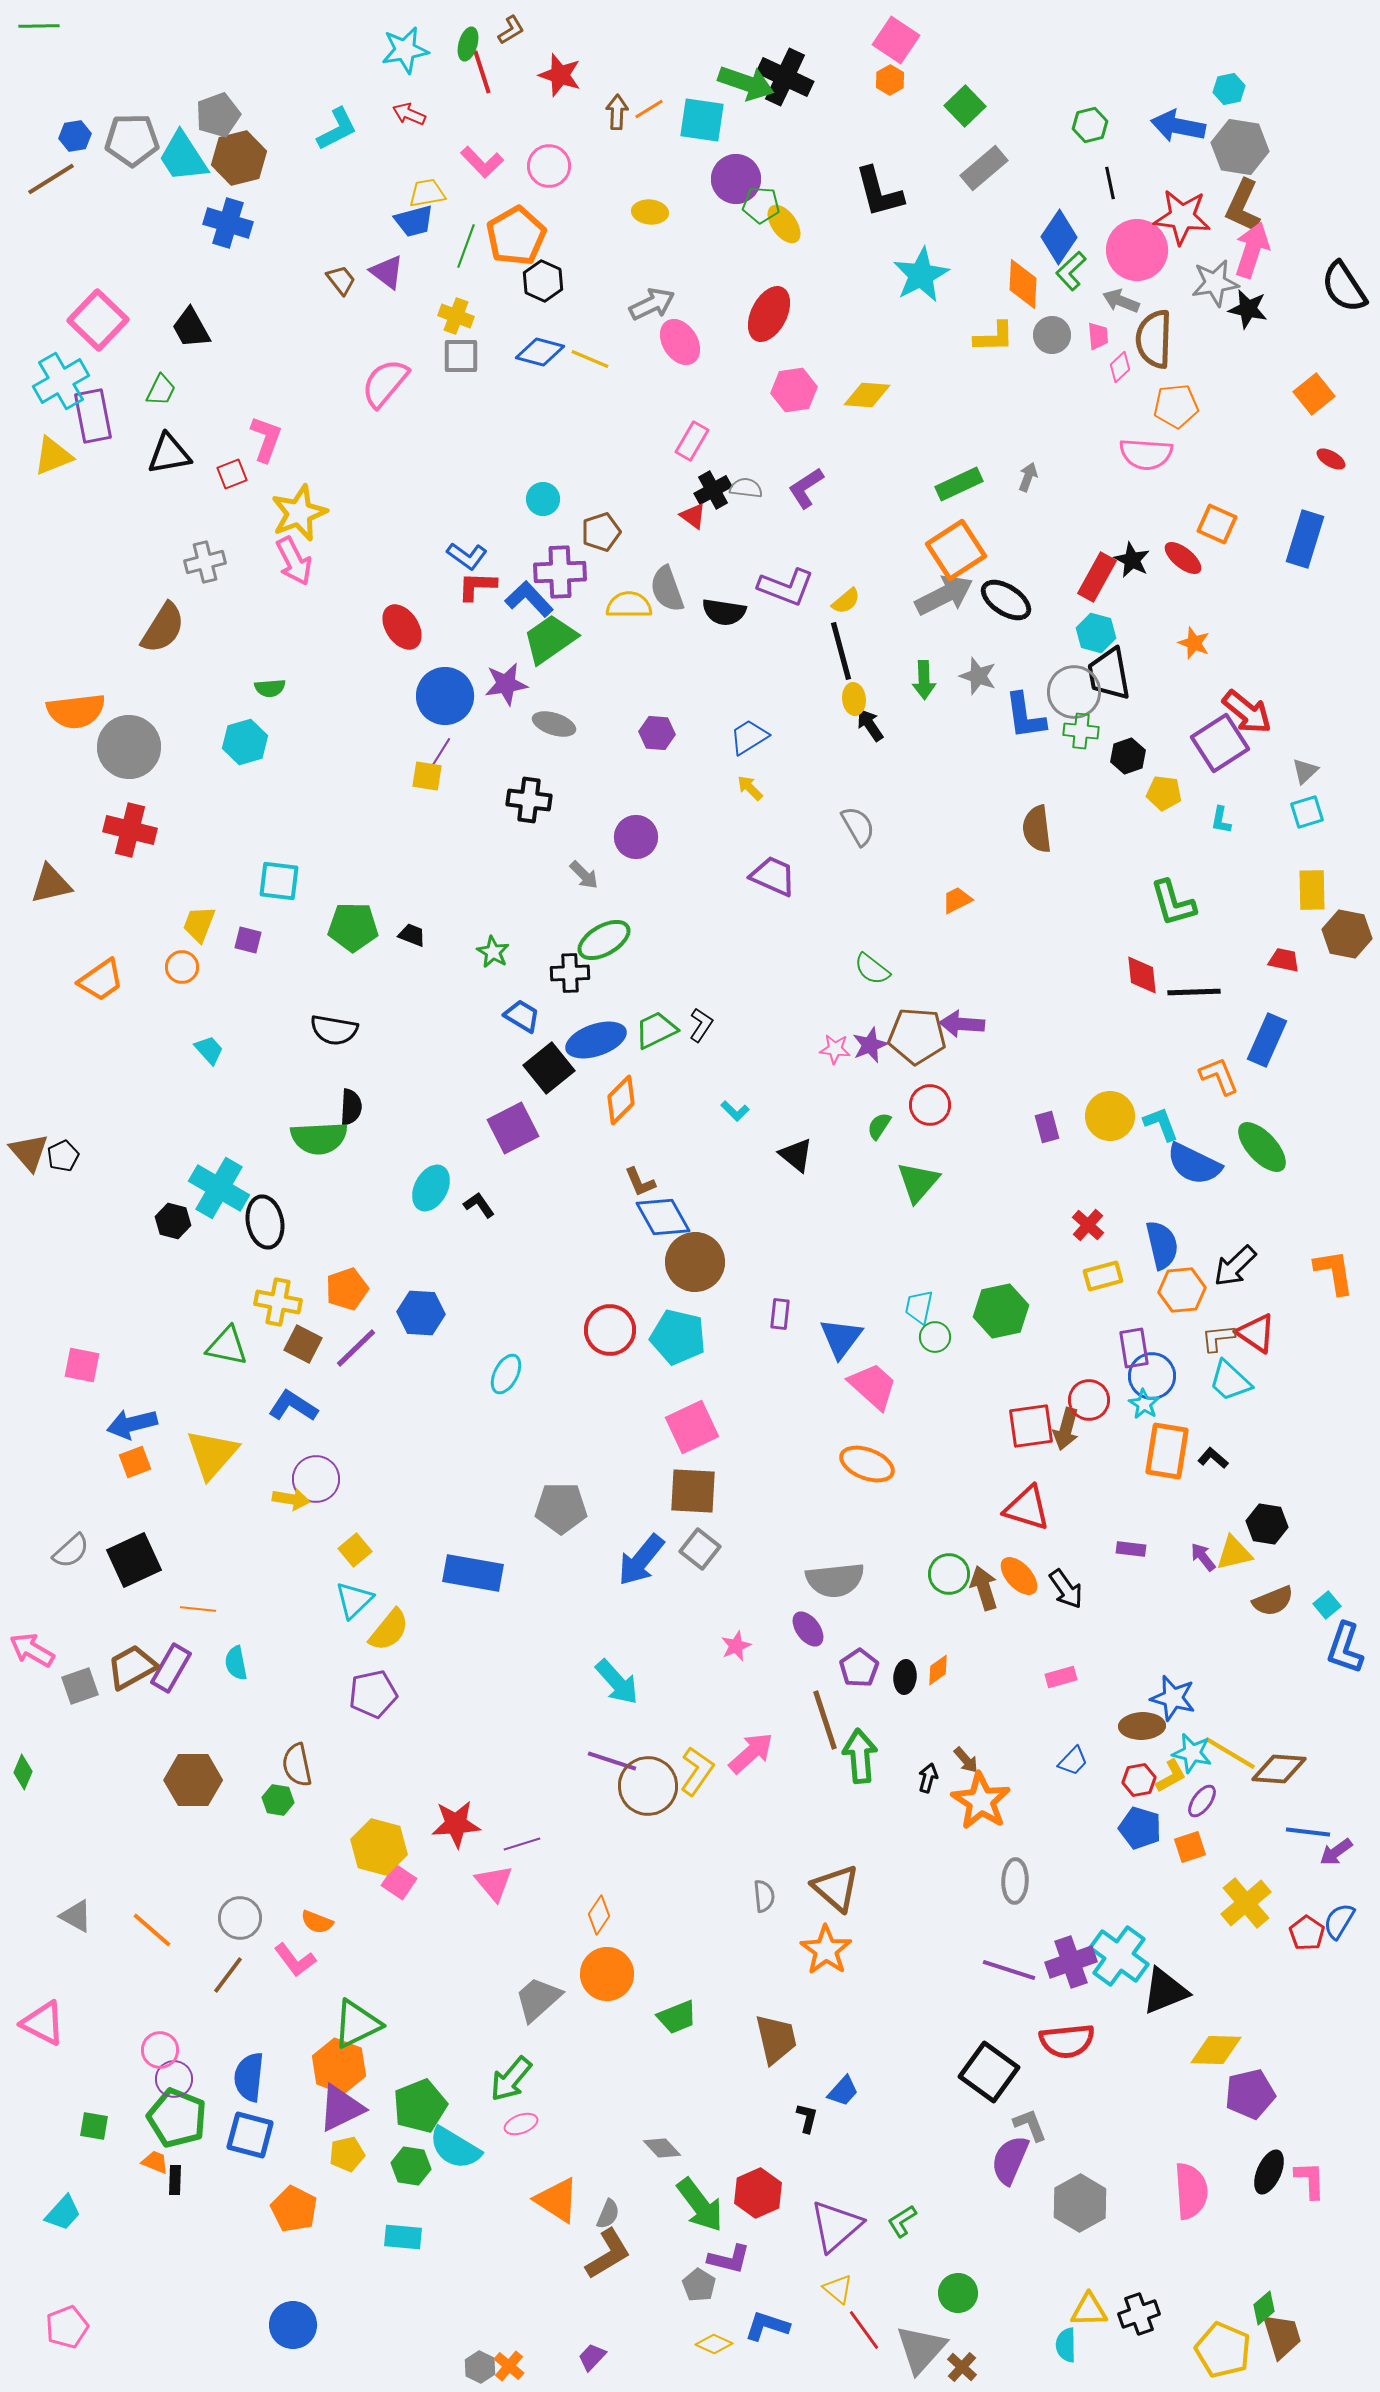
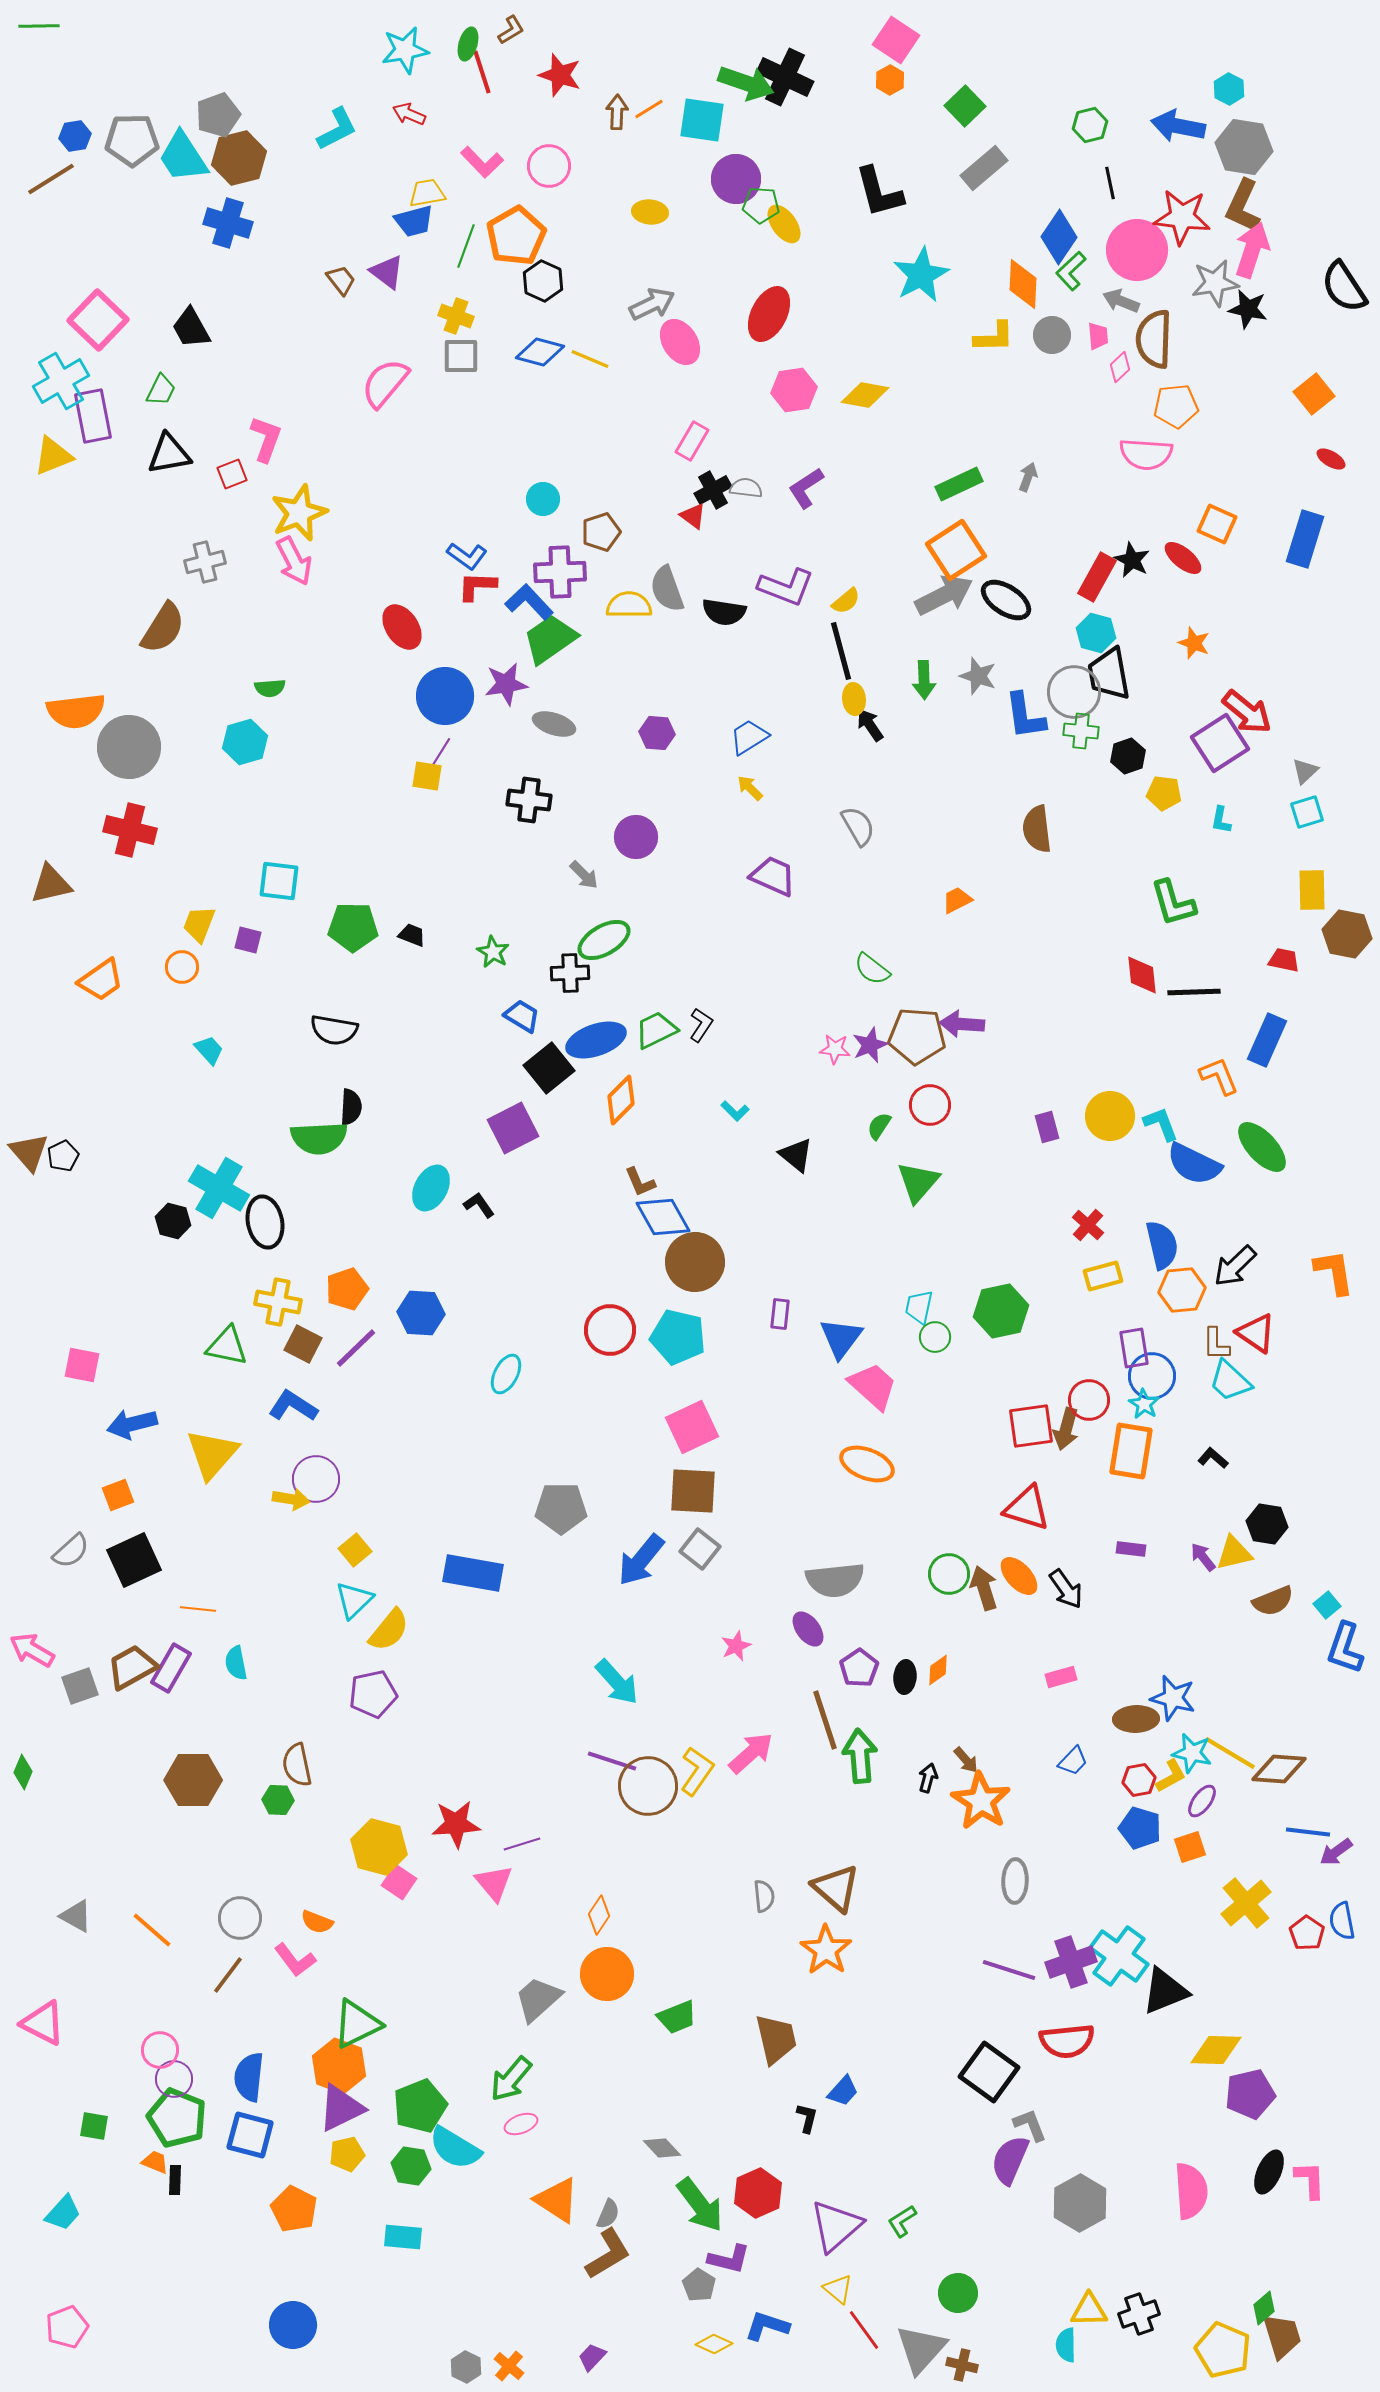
cyan hexagon at (1229, 89): rotated 20 degrees counterclockwise
gray hexagon at (1240, 147): moved 4 px right
yellow diamond at (867, 395): moved 2 px left; rotated 6 degrees clockwise
blue L-shape at (529, 599): moved 3 px down
brown L-shape at (1218, 1338): moved 2 px left, 6 px down; rotated 84 degrees counterclockwise
orange rectangle at (1167, 1451): moved 36 px left
orange square at (135, 1462): moved 17 px left, 33 px down
brown ellipse at (1142, 1726): moved 6 px left, 7 px up
green hexagon at (278, 1800): rotated 8 degrees counterclockwise
blue semicircle at (1339, 1921): moved 3 px right; rotated 42 degrees counterclockwise
gray hexagon at (480, 2367): moved 14 px left
brown cross at (962, 2367): moved 2 px up; rotated 28 degrees counterclockwise
